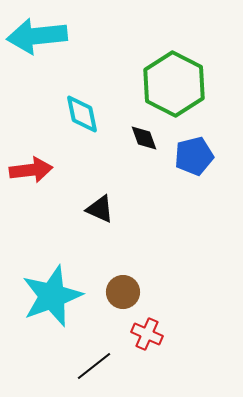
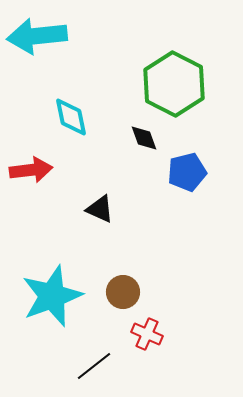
cyan diamond: moved 11 px left, 3 px down
blue pentagon: moved 7 px left, 16 px down
